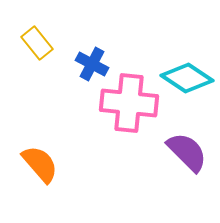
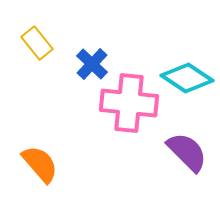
blue cross: rotated 16 degrees clockwise
